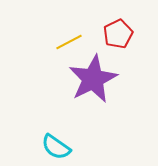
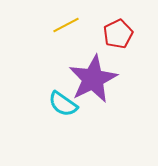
yellow line: moved 3 px left, 17 px up
cyan semicircle: moved 7 px right, 43 px up
